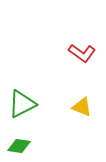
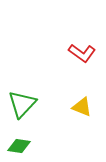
green triangle: rotated 20 degrees counterclockwise
